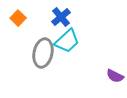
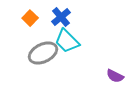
orange square: moved 12 px right
cyan trapezoid: rotated 88 degrees clockwise
gray ellipse: rotated 52 degrees clockwise
